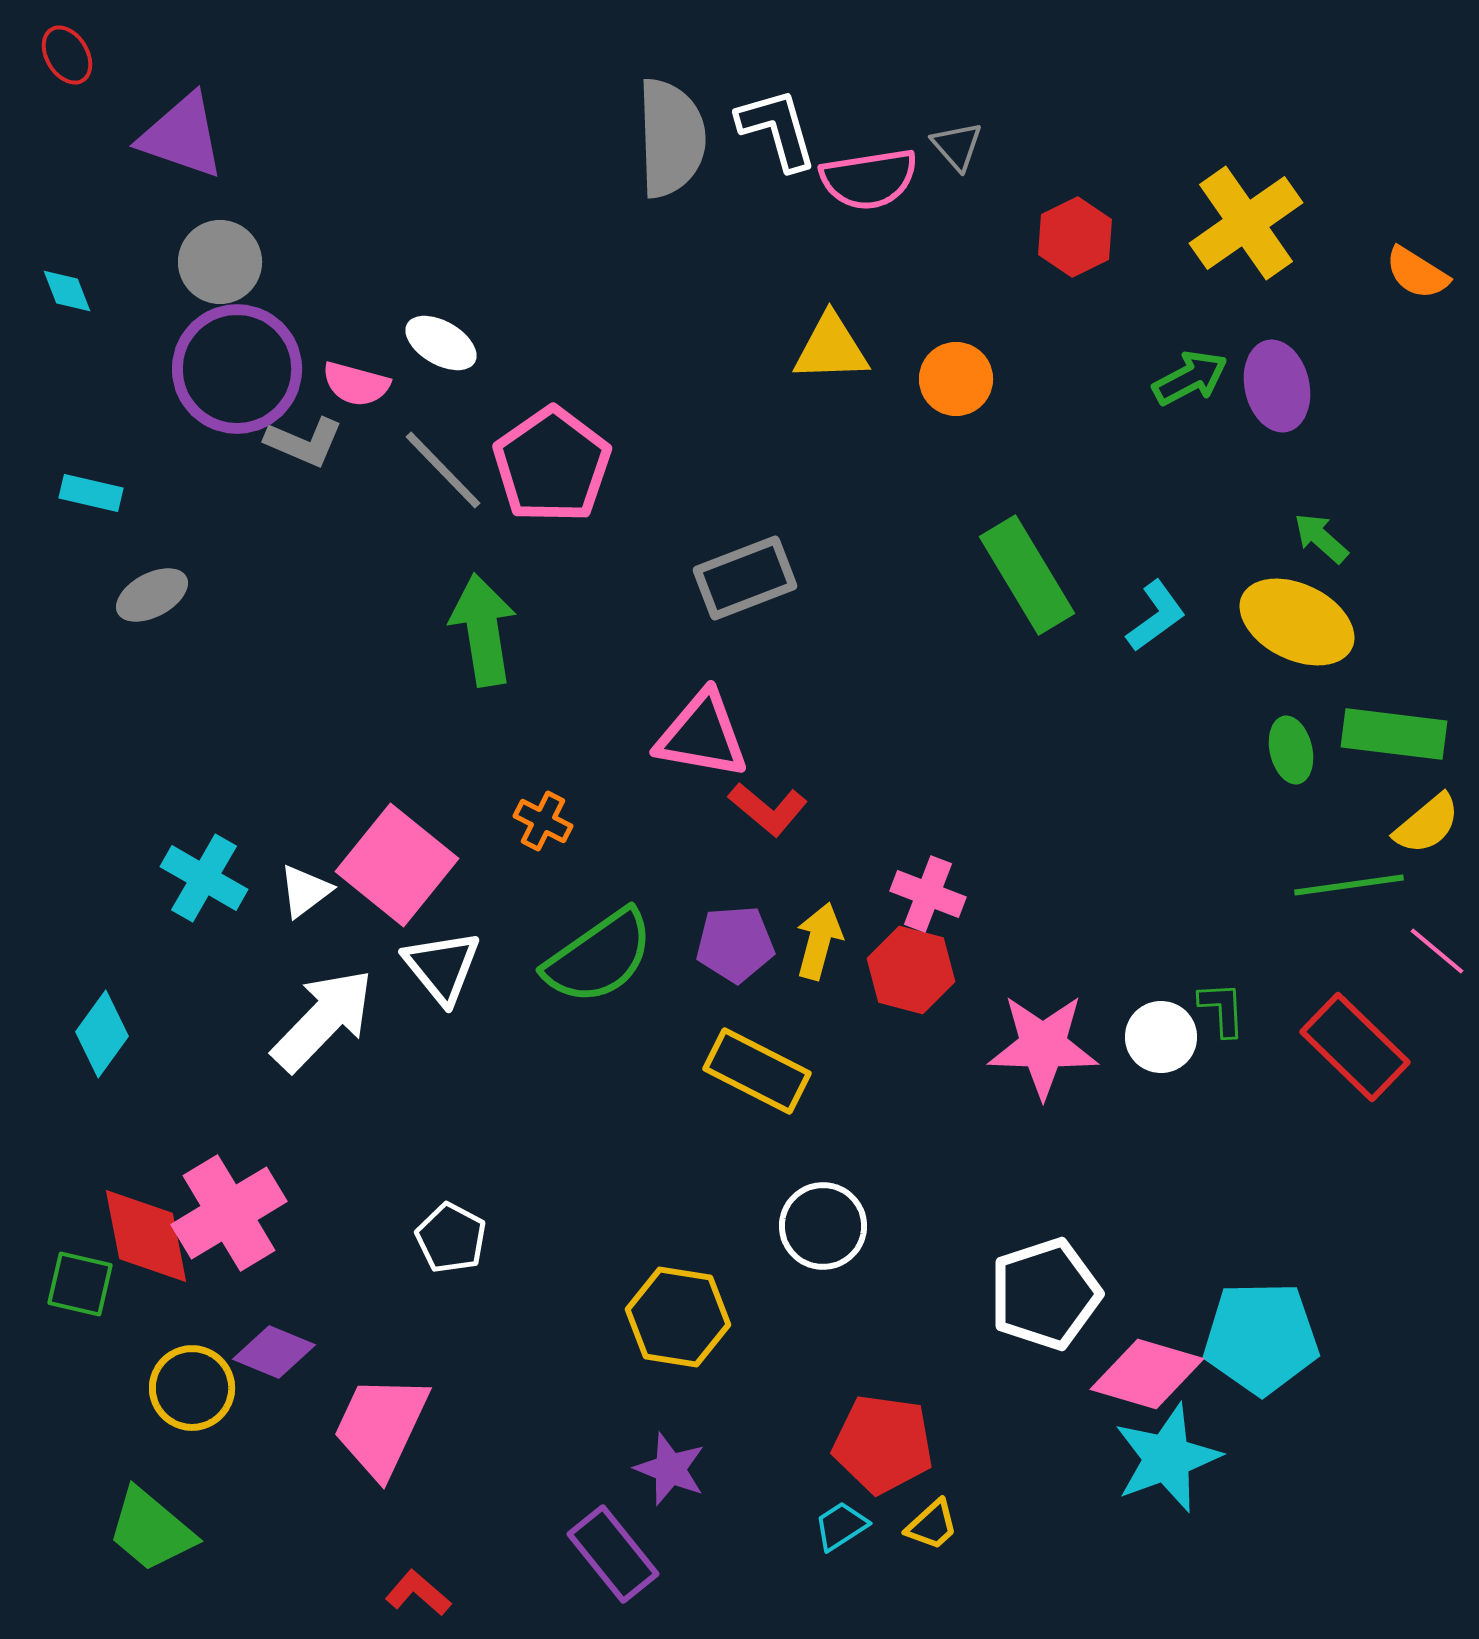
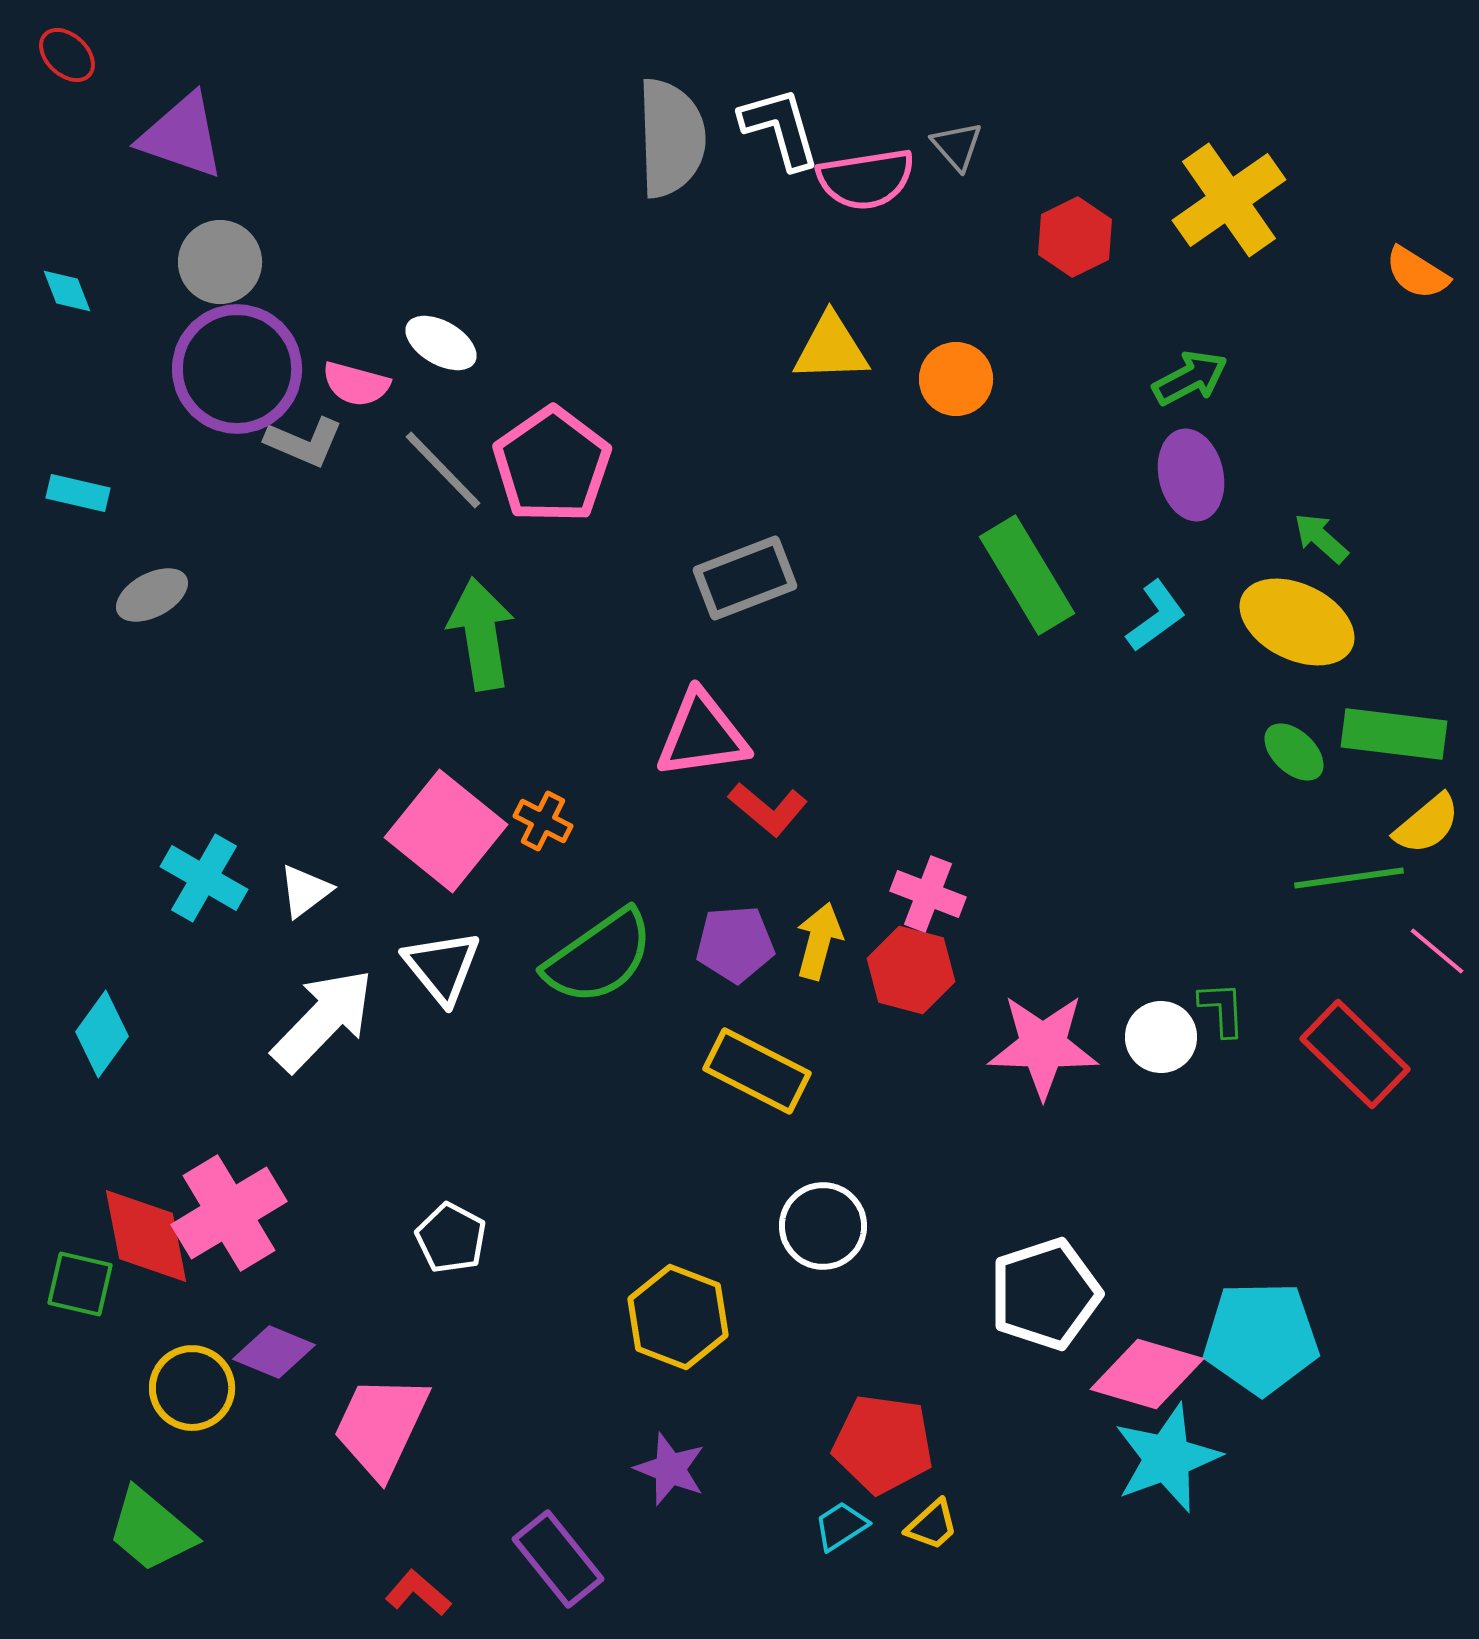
red ellipse at (67, 55): rotated 16 degrees counterclockwise
white L-shape at (777, 129): moved 3 px right, 1 px up
pink semicircle at (869, 179): moved 3 px left
yellow cross at (1246, 223): moved 17 px left, 23 px up
purple ellipse at (1277, 386): moved 86 px left, 89 px down
cyan rectangle at (91, 493): moved 13 px left
green arrow at (483, 630): moved 2 px left, 4 px down
pink triangle at (702, 735): rotated 18 degrees counterclockwise
green ellipse at (1291, 750): moved 3 px right, 2 px down; rotated 34 degrees counterclockwise
pink square at (397, 865): moved 49 px right, 34 px up
green line at (1349, 885): moved 7 px up
red rectangle at (1355, 1047): moved 7 px down
yellow hexagon at (678, 1317): rotated 12 degrees clockwise
purple rectangle at (613, 1554): moved 55 px left, 5 px down
